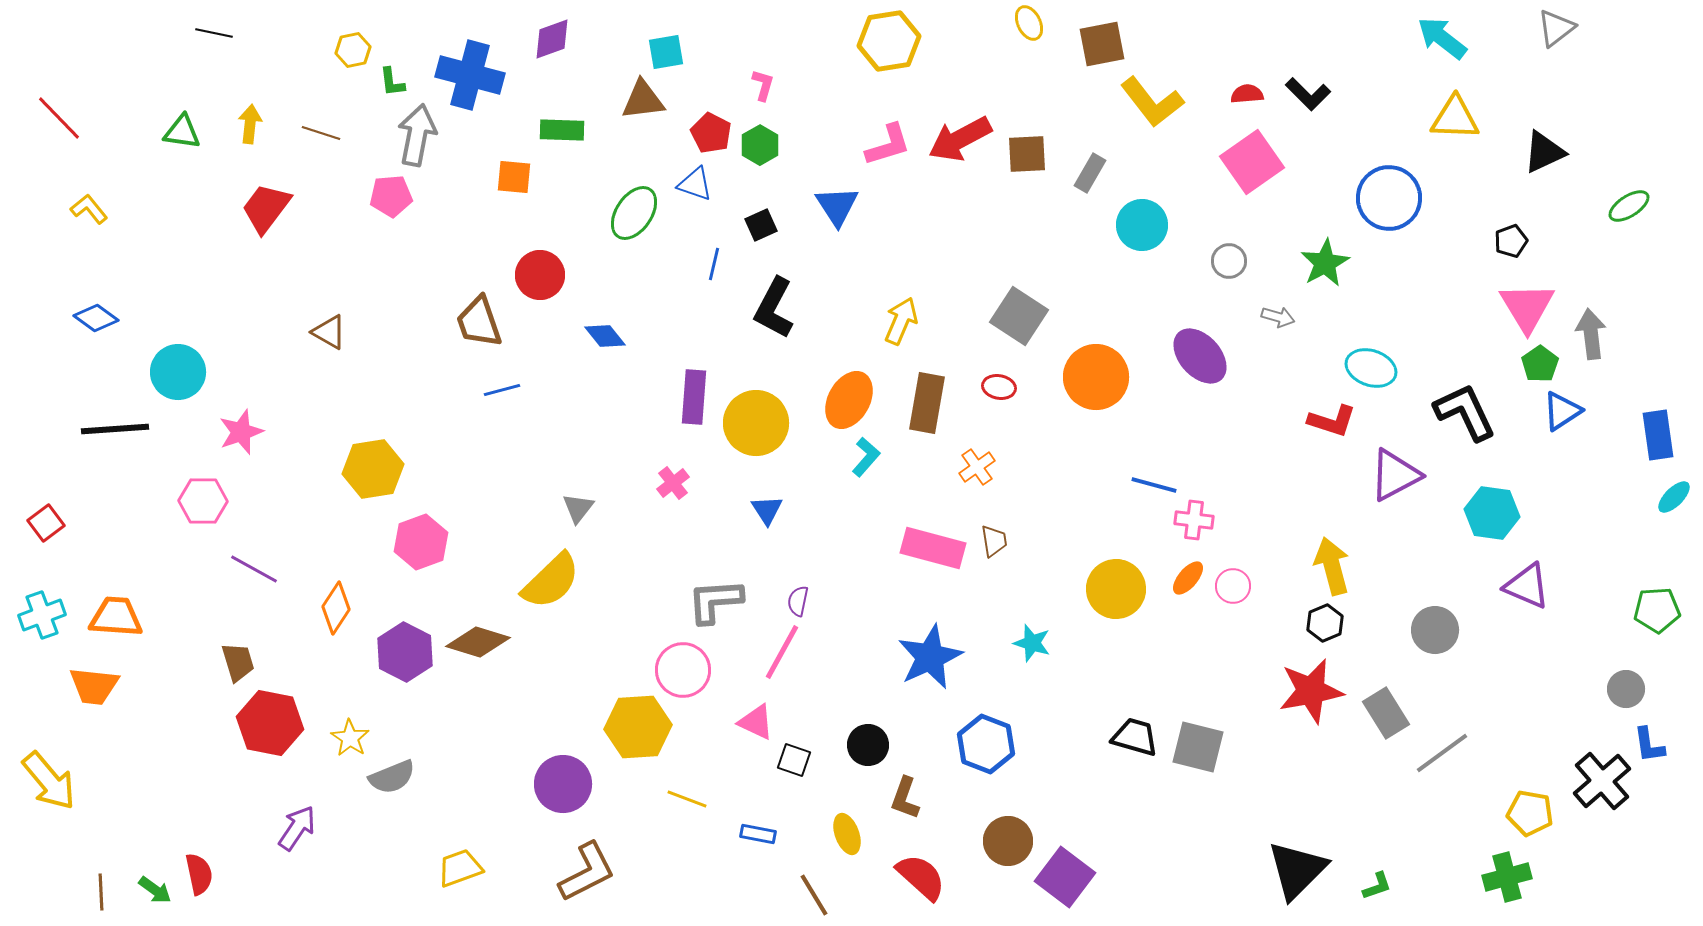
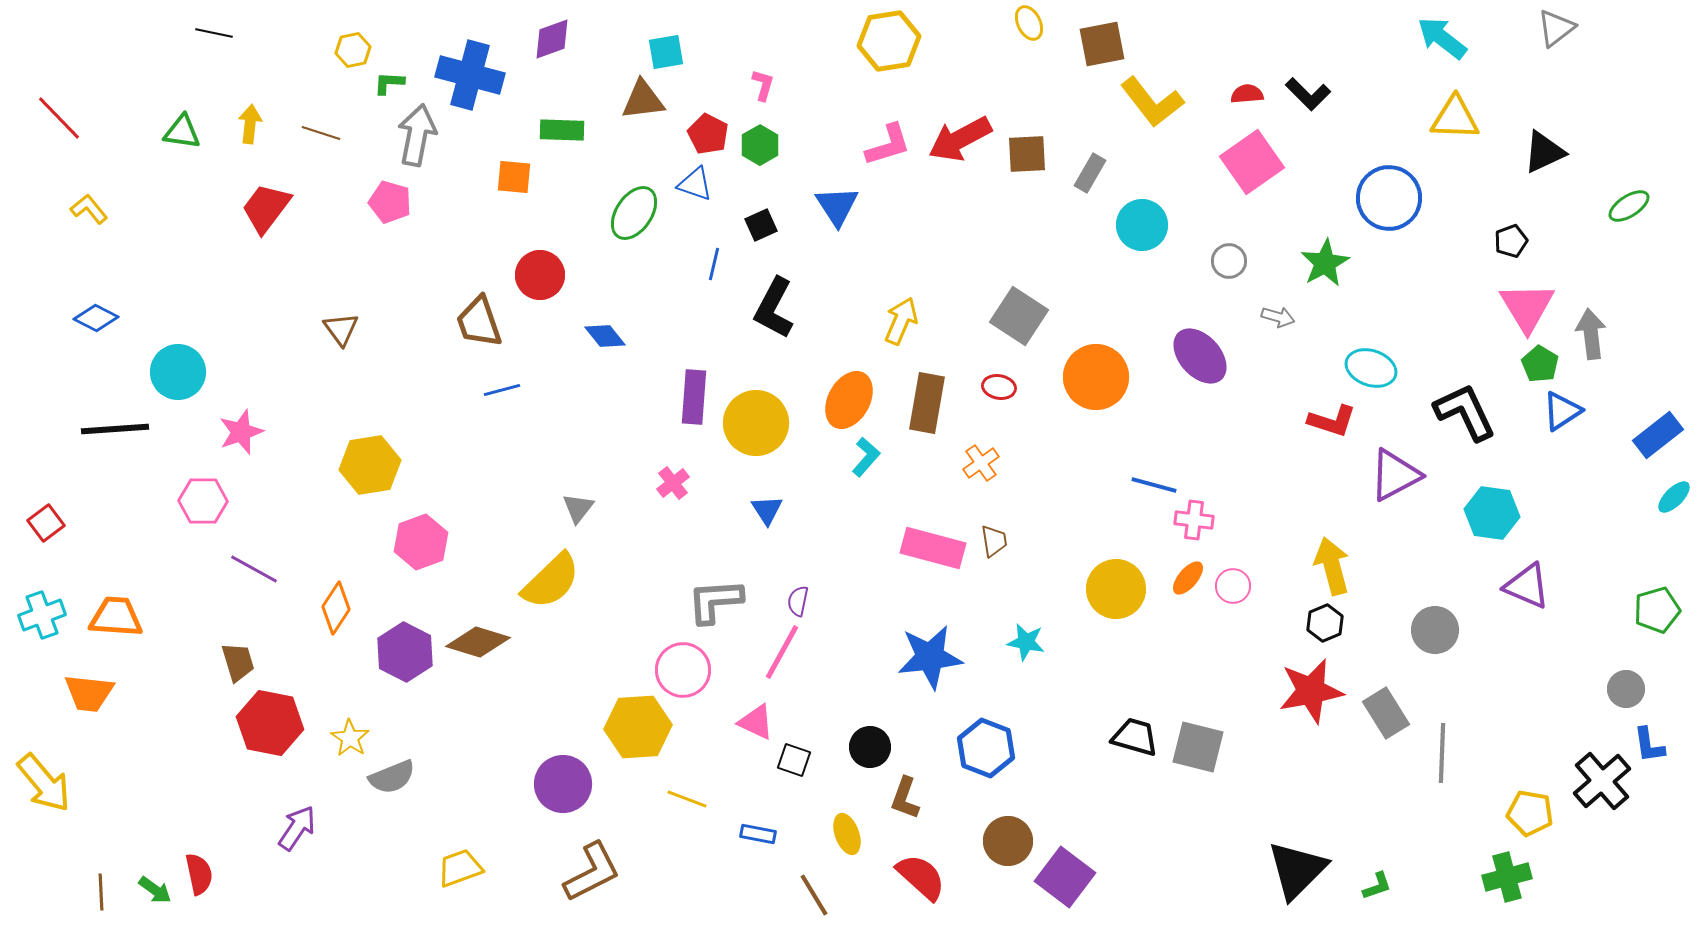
green L-shape at (392, 82): moved 3 px left, 1 px down; rotated 100 degrees clockwise
red pentagon at (711, 133): moved 3 px left, 1 px down
pink pentagon at (391, 196): moved 1 px left, 6 px down; rotated 21 degrees clockwise
blue diamond at (96, 318): rotated 9 degrees counterclockwise
brown triangle at (329, 332): moved 12 px right, 3 px up; rotated 24 degrees clockwise
green pentagon at (1540, 364): rotated 6 degrees counterclockwise
blue rectangle at (1658, 435): rotated 60 degrees clockwise
orange cross at (977, 467): moved 4 px right, 4 px up
yellow hexagon at (373, 469): moved 3 px left, 4 px up
green pentagon at (1657, 610): rotated 12 degrees counterclockwise
cyan star at (1032, 643): moved 6 px left, 1 px up; rotated 6 degrees counterclockwise
blue star at (930, 657): rotated 18 degrees clockwise
orange trapezoid at (94, 686): moved 5 px left, 7 px down
blue hexagon at (986, 744): moved 4 px down
black circle at (868, 745): moved 2 px right, 2 px down
gray line at (1442, 753): rotated 52 degrees counterclockwise
yellow arrow at (49, 781): moved 5 px left, 2 px down
brown L-shape at (587, 872): moved 5 px right
